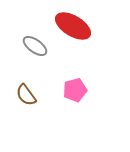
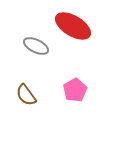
gray ellipse: moved 1 px right; rotated 10 degrees counterclockwise
pink pentagon: rotated 15 degrees counterclockwise
